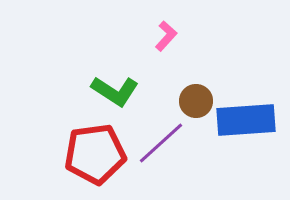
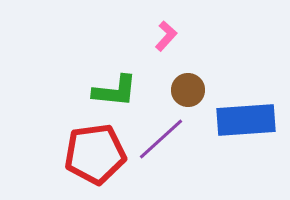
green L-shape: rotated 27 degrees counterclockwise
brown circle: moved 8 px left, 11 px up
purple line: moved 4 px up
